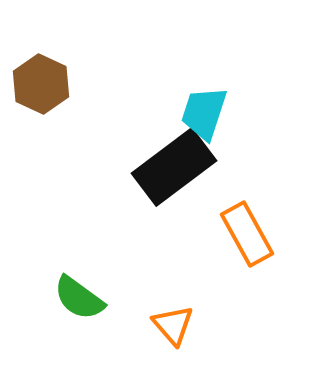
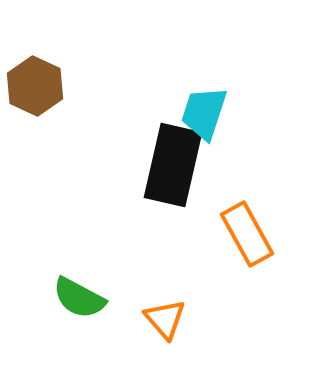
brown hexagon: moved 6 px left, 2 px down
black rectangle: moved 1 px left, 2 px up; rotated 40 degrees counterclockwise
green semicircle: rotated 8 degrees counterclockwise
orange triangle: moved 8 px left, 6 px up
